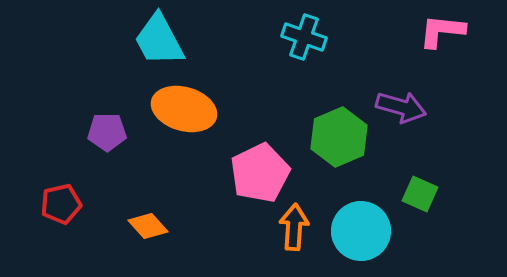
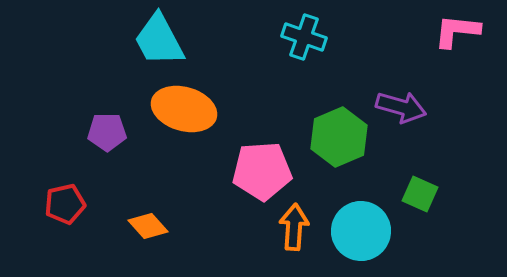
pink L-shape: moved 15 px right
pink pentagon: moved 2 px right, 2 px up; rotated 22 degrees clockwise
red pentagon: moved 4 px right
